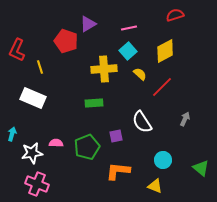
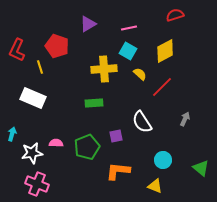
red pentagon: moved 9 px left, 5 px down
cyan square: rotated 18 degrees counterclockwise
